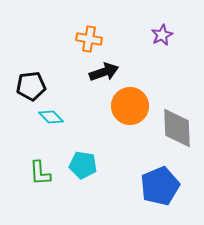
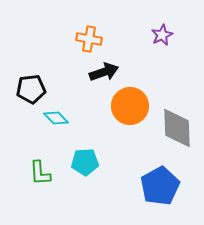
black pentagon: moved 3 px down
cyan diamond: moved 5 px right, 1 px down
cyan pentagon: moved 2 px right, 3 px up; rotated 12 degrees counterclockwise
blue pentagon: rotated 6 degrees counterclockwise
